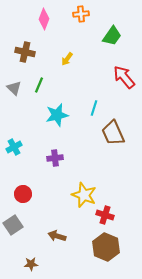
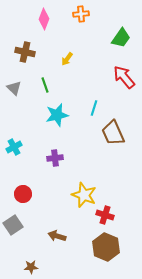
green trapezoid: moved 9 px right, 2 px down
green line: moved 6 px right; rotated 42 degrees counterclockwise
brown star: moved 3 px down
